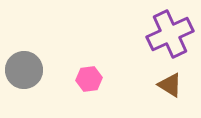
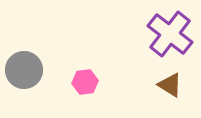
purple cross: rotated 27 degrees counterclockwise
pink hexagon: moved 4 px left, 3 px down
